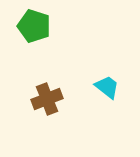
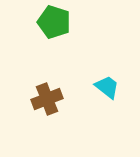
green pentagon: moved 20 px right, 4 px up
